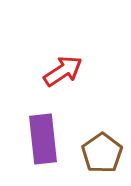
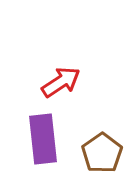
red arrow: moved 2 px left, 11 px down
